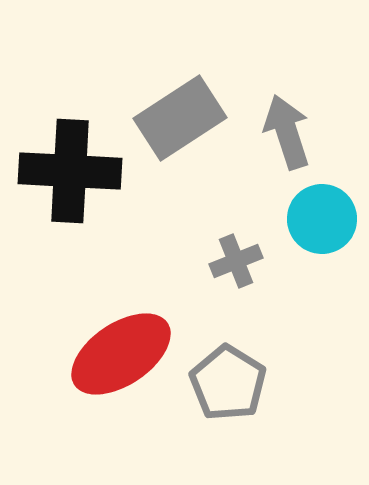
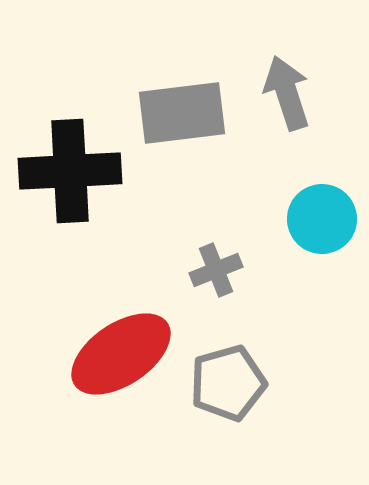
gray rectangle: moved 2 px right, 5 px up; rotated 26 degrees clockwise
gray arrow: moved 39 px up
black cross: rotated 6 degrees counterclockwise
gray cross: moved 20 px left, 9 px down
gray pentagon: rotated 24 degrees clockwise
